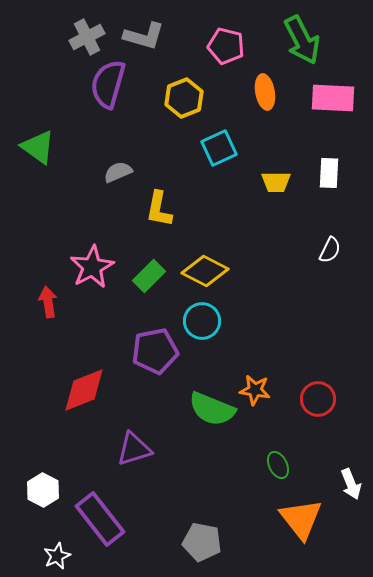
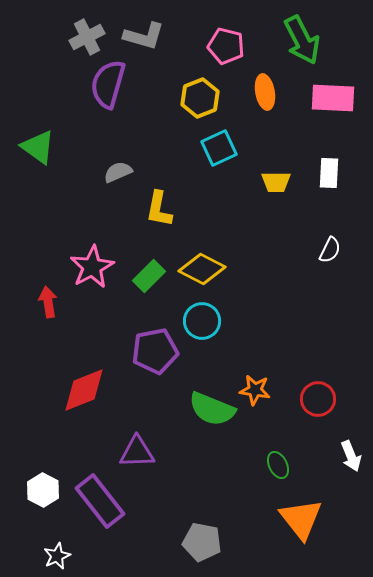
yellow hexagon: moved 16 px right
yellow diamond: moved 3 px left, 2 px up
purple triangle: moved 3 px right, 3 px down; rotated 15 degrees clockwise
white arrow: moved 28 px up
purple rectangle: moved 18 px up
